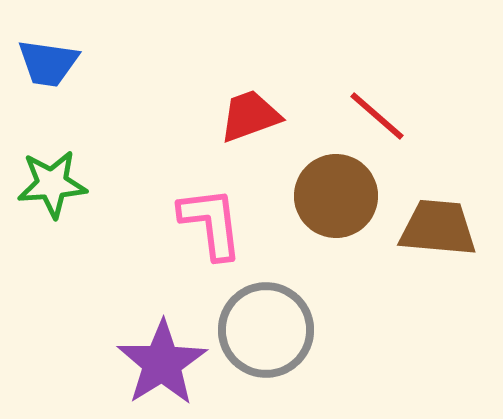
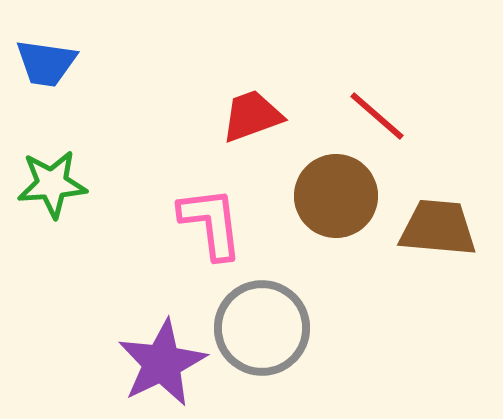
blue trapezoid: moved 2 px left
red trapezoid: moved 2 px right
gray circle: moved 4 px left, 2 px up
purple star: rotated 6 degrees clockwise
